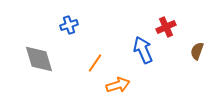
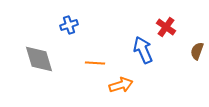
red cross: rotated 30 degrees counterclockwise
orange line: rotated 60 degrees clockwise
orange arrow: moved 3 px right
